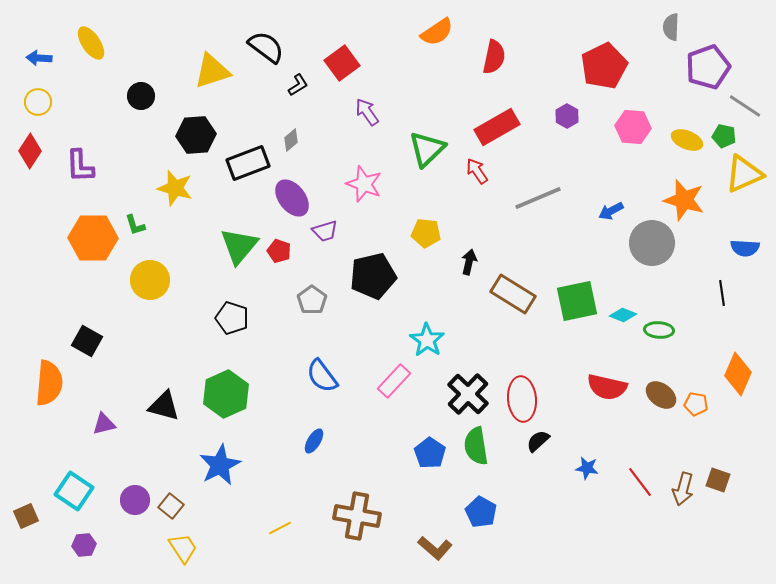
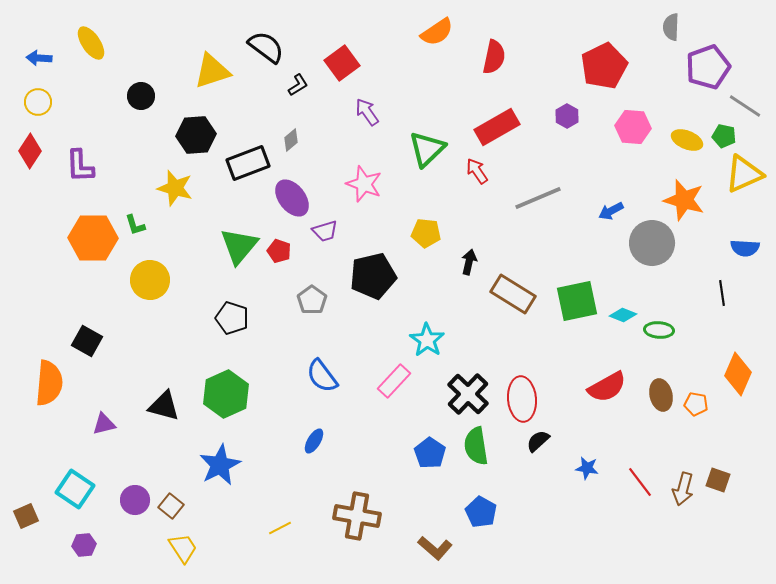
red semicircle at (607, 387): rotated 42 degrees counterclockwise
brown ellipse at (661, 395): rotated 40 degrees clockwise
cyan square at (74, 491): moved 1 px right, 2 px up
